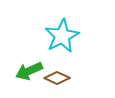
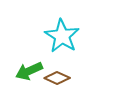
cyan star: rotated 12 degrees counterclockwise
